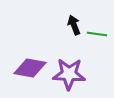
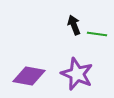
purple diamond: moved 1 px left, 8 px down
purple star: moved 8 px right; rotated 20 degrees clockwise
